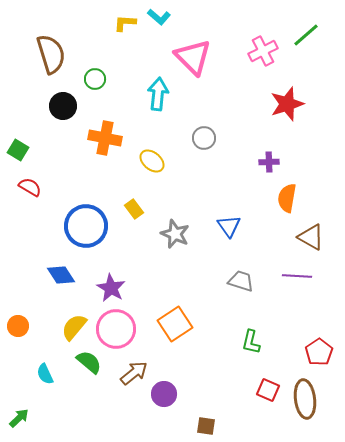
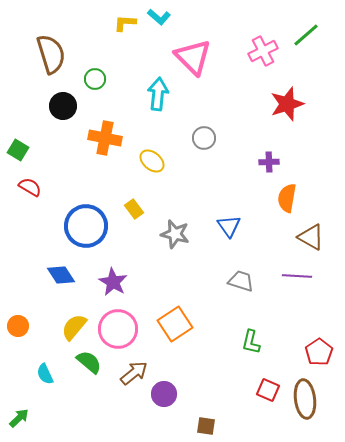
gray star: rotated 8 degrees counterclockwise
purple star: moved 2 px right, 6 px up
pink circle: moved 2 px right
